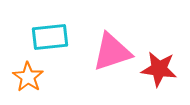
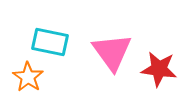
cyan rectangle: moved 5 px down; rotated 18 degrees clockwise
pink triangle: rotated 48 degrees counterclockwise
